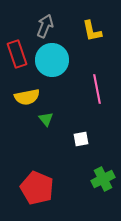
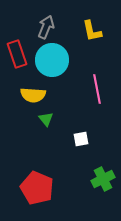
gray arrow: moved 1 px right, 1 px down
yellow semicircle: moved 6 px right, 2 px up; rotated 15 degrees clockwise
